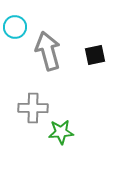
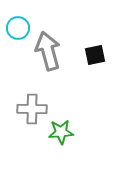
cyan circle: moved 3 px right, 1 px down
gray cross: moved 1 px left, 1 px down
